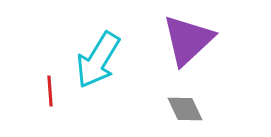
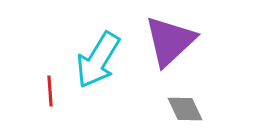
purple triangle: moved 18 px left, 1 px down
